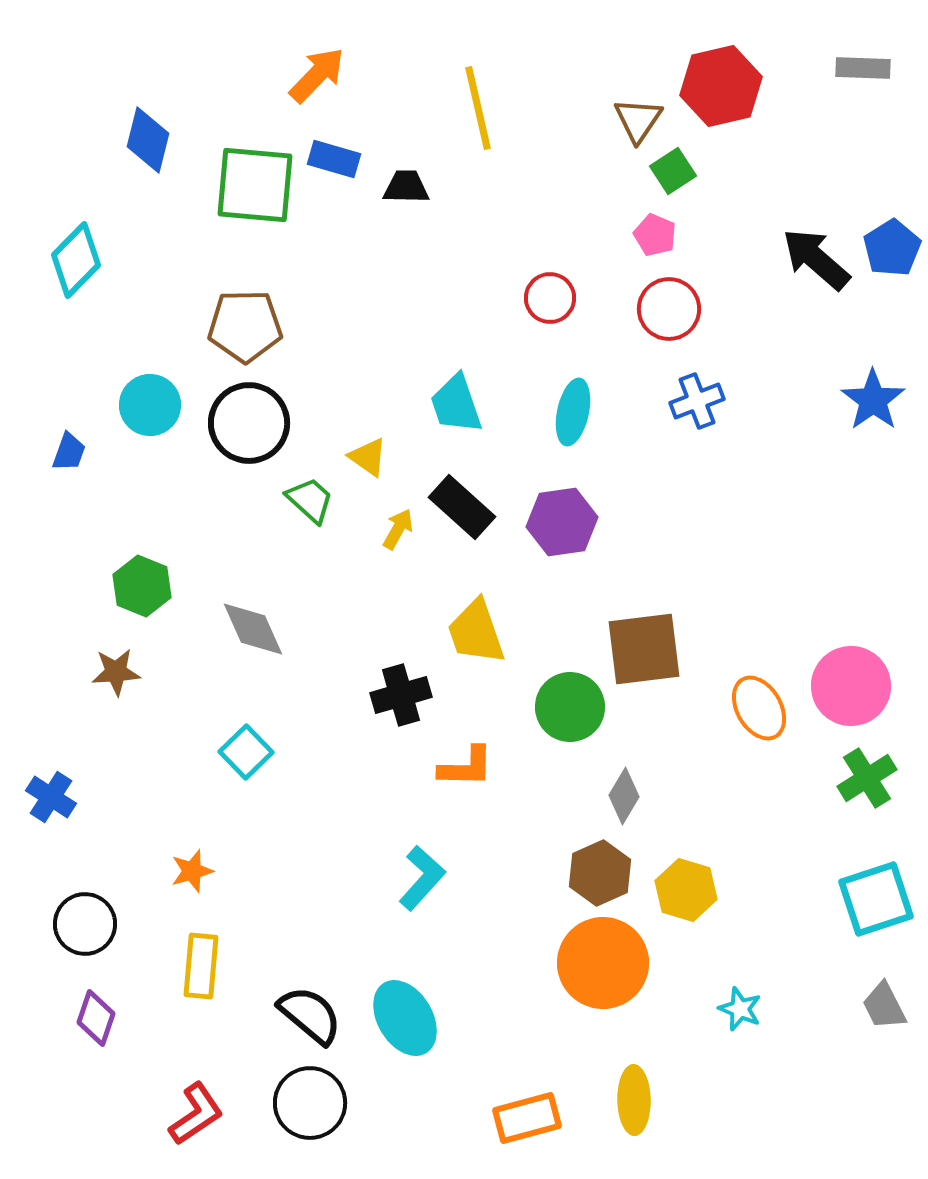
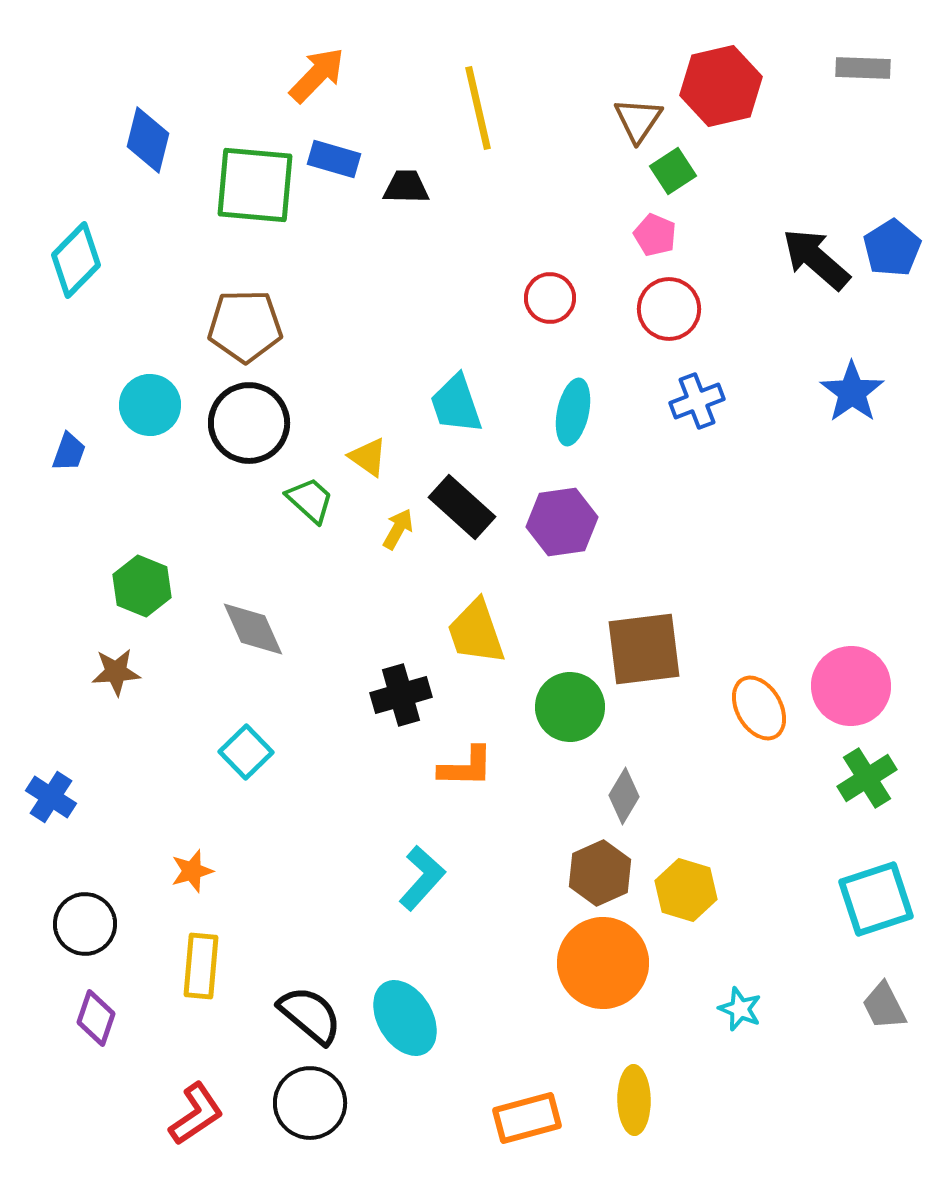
blue star at (873, 400): moved 21 px left, 8 px up
